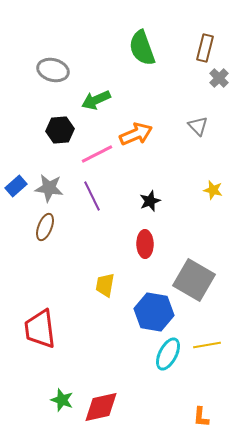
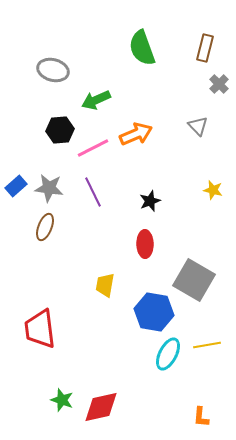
gray cross: moved 6 px down
pink line: moved 4 px left, 6 px up
purple line: moved 1 px right, 4 px up
